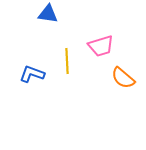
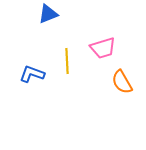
blue triangle: rotated 30 degrees counterclockwise
pink trapezoid: moved 2 px right, 2 px down
orange semicircle: moved 1 px left, 4 px down; rotated 20 degrees clockwise
